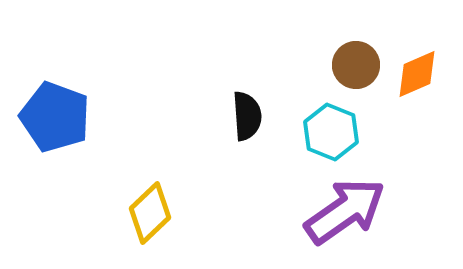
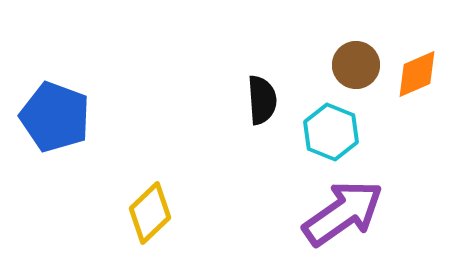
black semicircle: moved 15 px right, 16 px up
purple arrow: moved 2 px left, 2 px down
